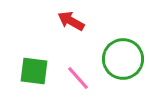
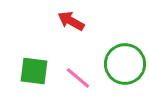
green circle: moved 2 px right, 5 px down
pink line: rotated 8 degrees counterclockwise
